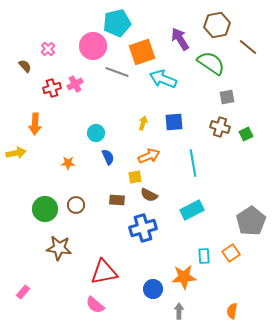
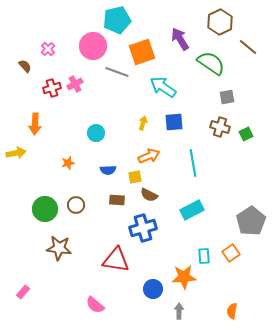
cyan pentagon at (117, 23): moved 3 px up
brown hexagon at (217, 25): moved 3 px right, 3 px up; rotated 15 degrees counterclockwise
cyan arrow at (163, 79): moved 8 px down; rotated 12 degrees clockwise
blue semicircle at (108, 157): moved 13 px down; rotated 112 degrees clockwise
orange star at (68, 163): rotated 16 degrees counterclockwise
red triangle at (104, 272): moved 12 px right, 12 px up; rotated 20 degrees clockwise
